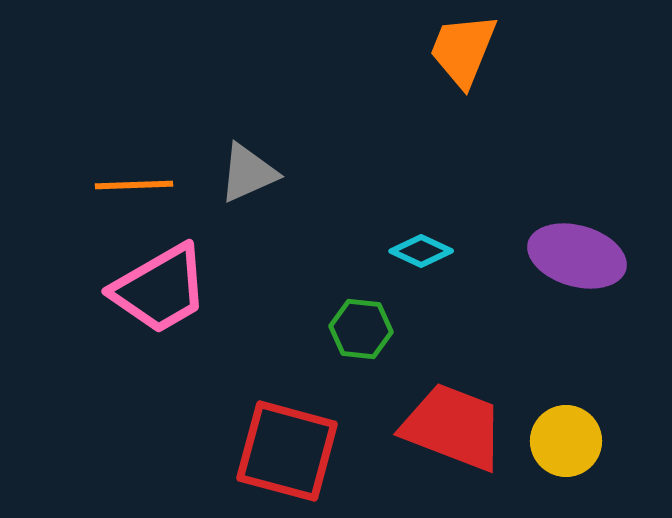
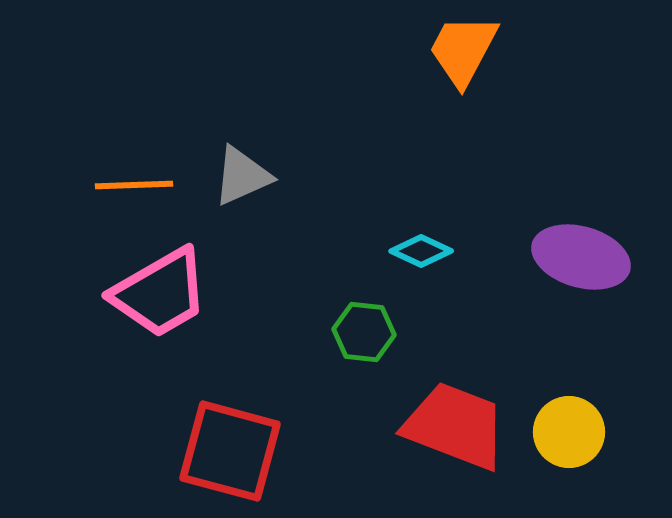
orange trapezoid: rotated 6 degrees clockwise
gray triangle: moved 6 px left, 3 px down
purple ellipse: moved 4 px right, 1 px down
pink trapezoid: moved 4 px down
green hexagon: moved 3 px right, 3 px down
red trapezoid: moved 2 px right, 1 px up
yellow circle: moved 3 px right, 9 px up
red square: moved 57 px left
